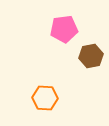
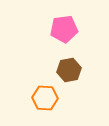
brown hexagon: moved 22 px left, 14 px down
